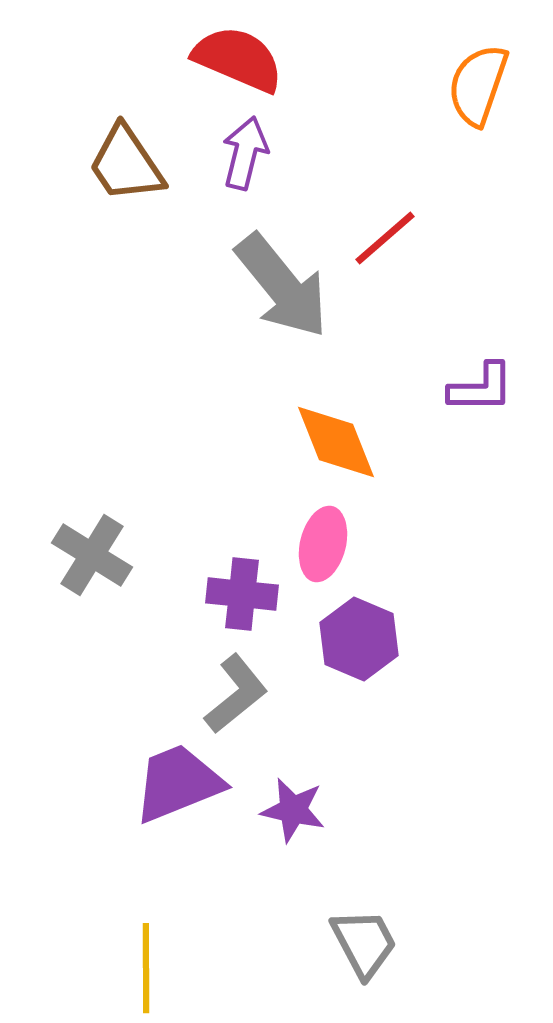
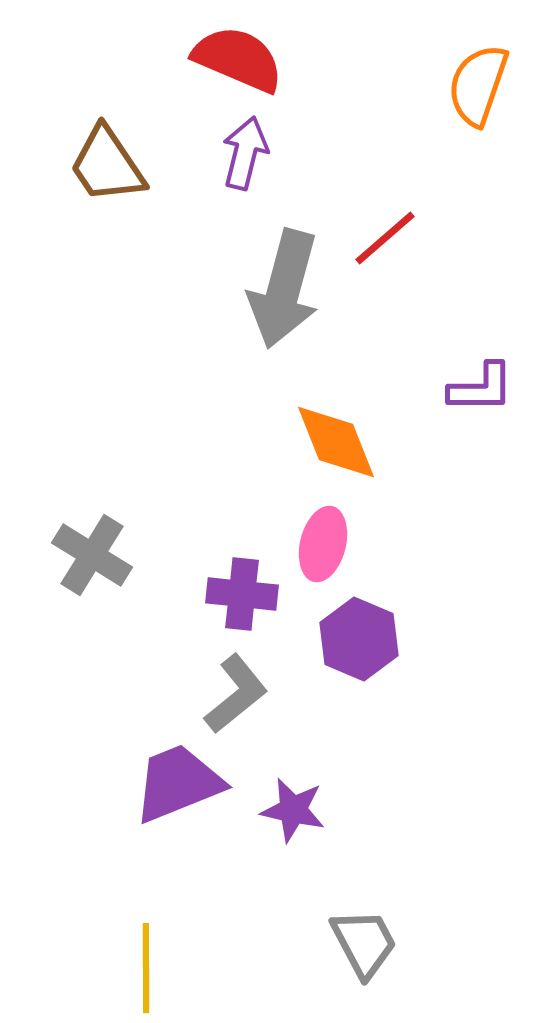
brown trapezoid: moved 19 px left, 1 px down
gray arrow: moved 2 px right, 3 px down; rotated 54 degrees clockwise
